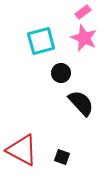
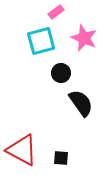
pink rectangle: moved 27 px left
black semicircle: rotated 8 degrees clockwise
black square: moved 1 px left, 1 px down; rotated 14 degrees counterclockwise
